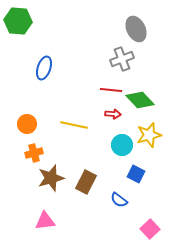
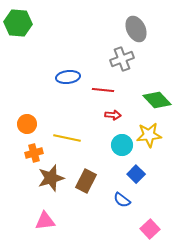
green hexagon: moved 2 px down
blue ellipse: moved 24 px right, 9 px down; rotated 65 degrees clockwise
red line: moved 8 px left
green diamond: moved 17 px right
red arrow: moved 1 px down
yellow line: moved 7 px left, 13 px down
yellow star: rotated 10 degrees clockwise
blue square: rotated 18 degrees clockwise
brown rectangle: moved 1 px up
blue semicircle: moved 3 px right
